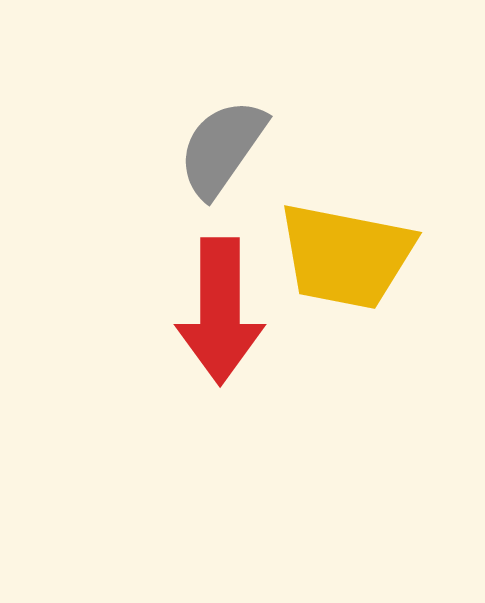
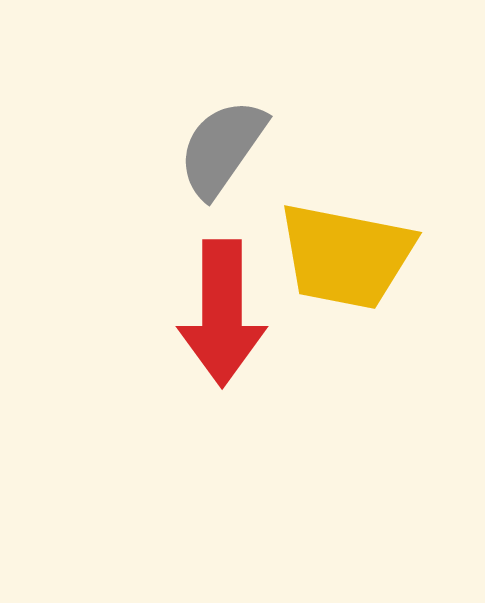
red arrow: moved 2 px right, 2 px down
